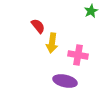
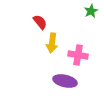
red semicircle: moved 2 px right, 4 px up
